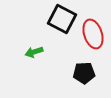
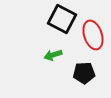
red ellipse: moved 1 px down
green arrow: moved 19 px right, 3 px down
